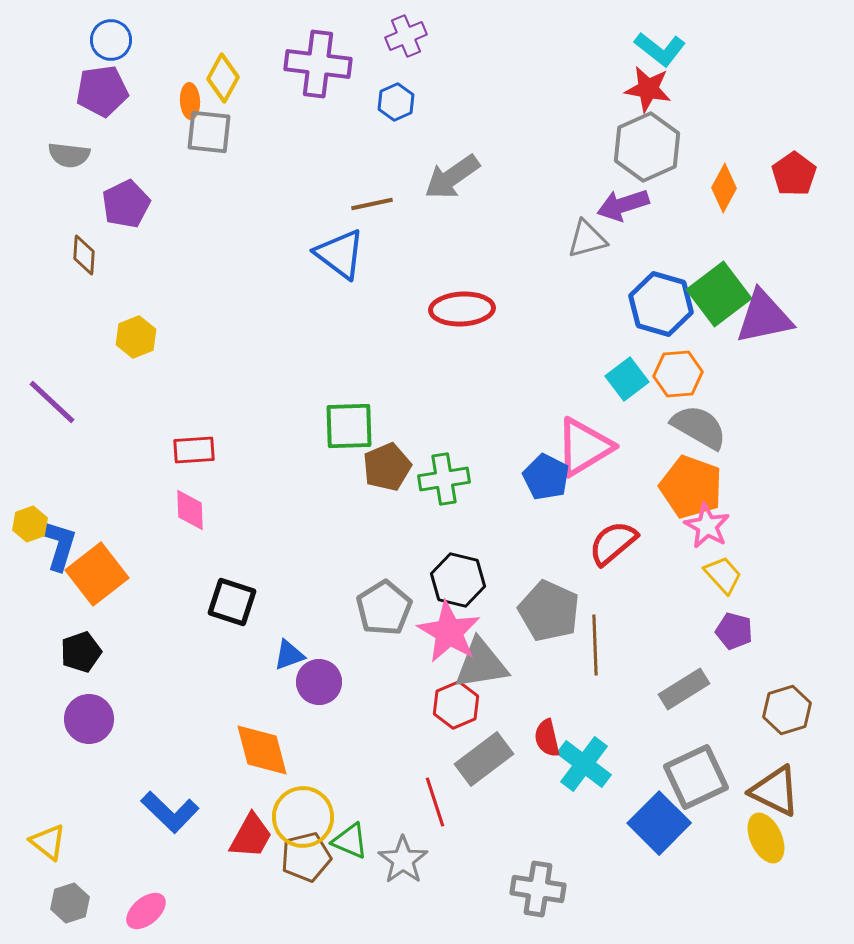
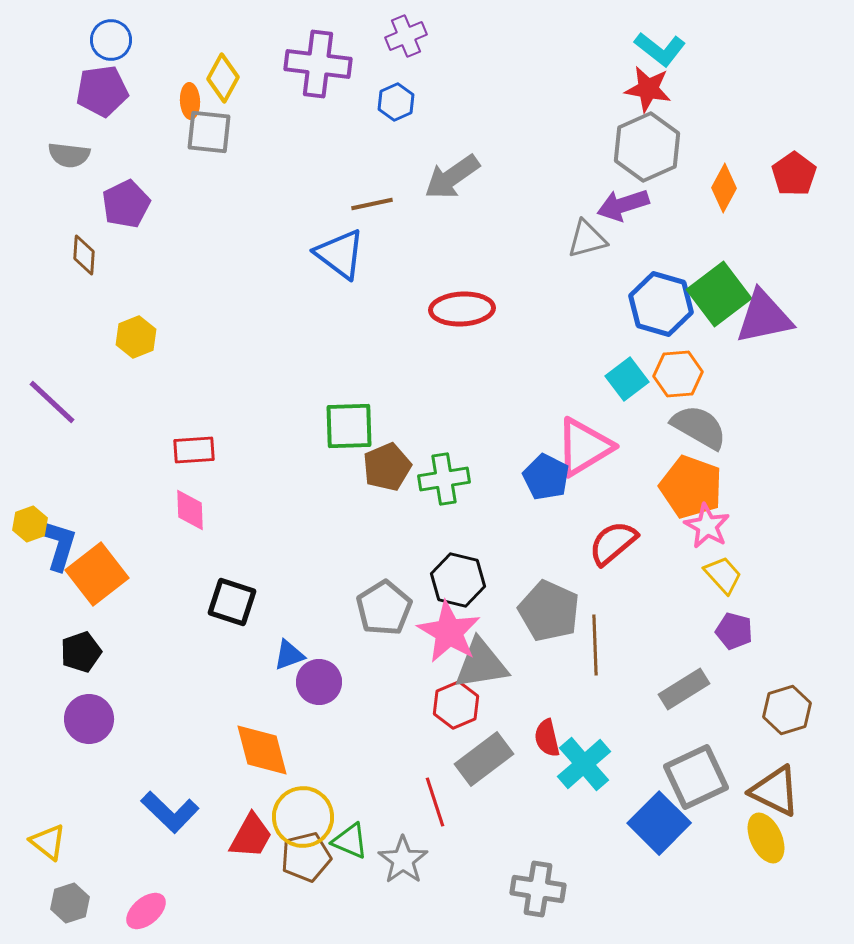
cyan cross at (584, 764): rotated 12 degrees clockwise
